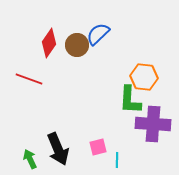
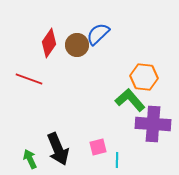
green L-shape: rotated 136 degrees clockwise
